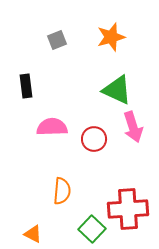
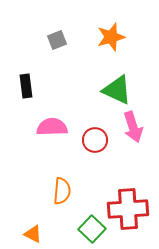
red circle: moved 1 px right, 1 px down
